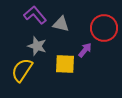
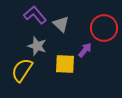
gray triangle: rotated 30 degrees clockwise
